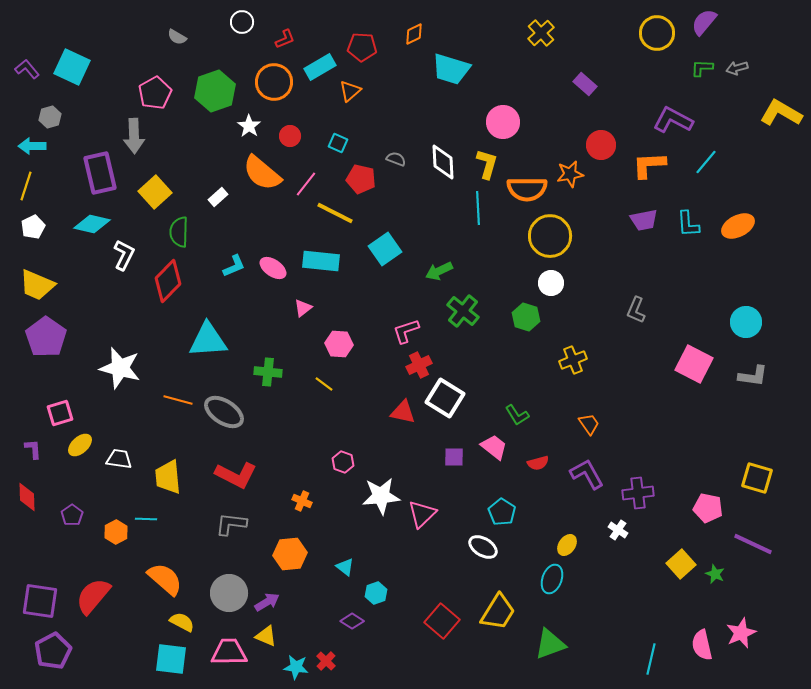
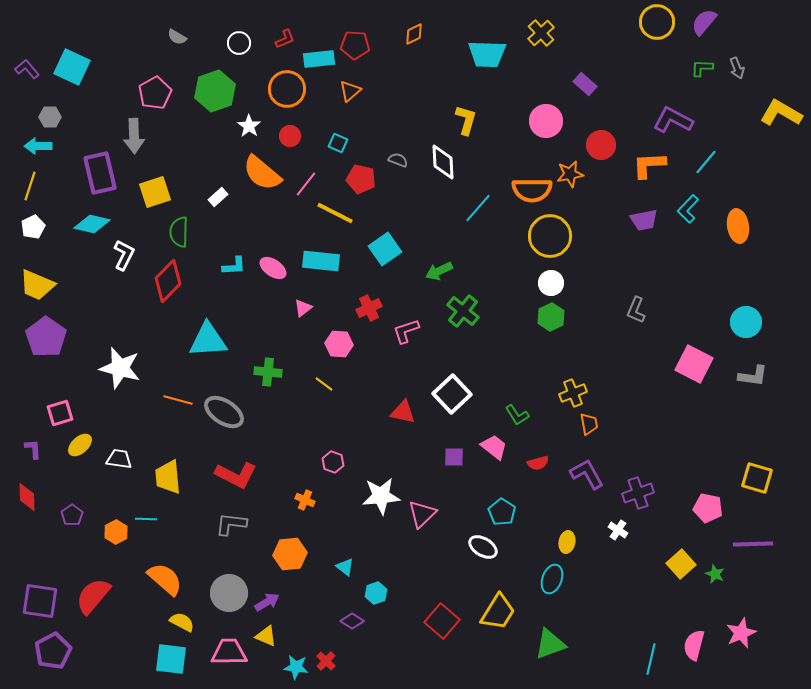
white circle at (242, 22): moved 3 px left, 21 px down
yellow circle at (657, 33): moved 11 px up
red pentagon at (362, 47): moved 7 px left, 2 px up
cyan rectangle at (320, 67): moved 1 px left, 8 px up; rotated 24 degrees clockwise
gray arrow at (737, 68): rotated 95 degrees counterclockwise
cyan trapezoid at (451, 69): moved 36 px right, 15 px up; rotated 15 degrees counterclockwise
orange circle at (274, 82): moved 13 px right, 7 px down
gray hexagon at (50, 117): rotated 15 degrees clockwise
pink circle at (503, 122): moved 43 px right, 1 px up
cyan arrow at (32, 146): moved 6 px right
gray semicircle at (396, 159): moved 2 px right, 1 px down
yellow L-shape at (487, 164): moved 21 px left, 44 px up
yellow line at (26, 186): moved 4 px right
orange semicircle at (527, 189): moved 5 px right, 1 px down
yellow square at (155, 192): rotated 24 degrees clockwise
cyan line at (478, 208): rotated 44 degrees clockwise
cyan L-shape at (688, 224): moved 15 px up; rotated 48 degrees clockwise
orange ellipse at (738, 226): rotated 72 degrees counterclockwise
cyan L-shape at (234, 266): rotated 20 degrees clockwise
green hexagon at (526, 317): moved 25 px right; rotated 16 degrees clockwise
yellow cross at (573, 360): moved 33 px down
red cross at (419, 365): moved 50 px left, 57 px up
white square at (445, 398): moved 7 px right, 4 px up; rotated 15 degrees clockwise
orange trapezoid at (589, 424): rotated 25 degrees clockwise
pink hexagon at (343, 462): moved 10 px left
purple cross at (638, 493): rotated 12 degrees counterclockwise
orange cross at (302, 501): moved 3 px right, 1 px up
purple line at (753, 544): rotated 27 degrees counterclockwise
yellow ellipse at (567, 545): moved 3 px up; rotated 25 degrees counterclockwise
pink semicircle at (702, 645): moved 8 px left; rotated 28 degrees clockwise
